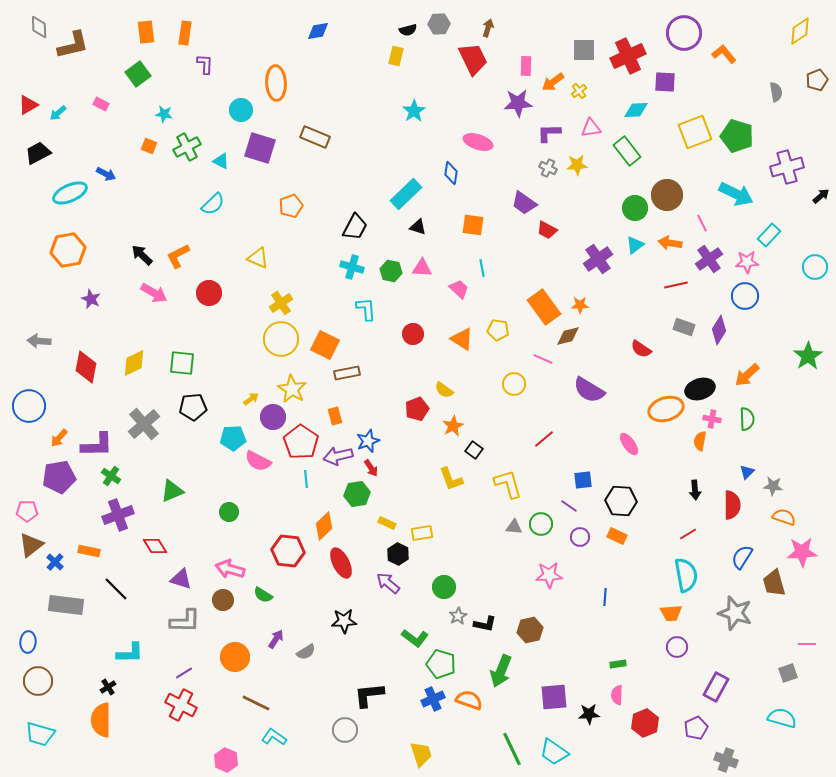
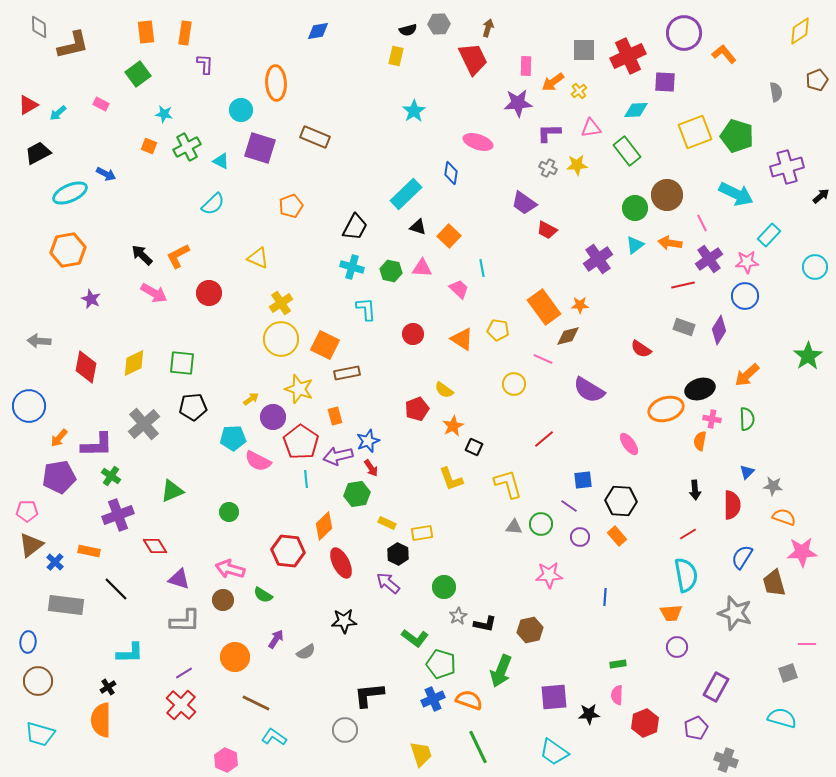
orange square at (473, 225): moved 24 px left, 11 px down; rotated 35 degrees clockwise
red line at (676, 285): moved 7 px right
yellow star at (292, 389): moved 7 px right; rotated 12 degrees counterclockwise
black square at (474, 450): moved 3 px up; rotated 12 degrees counterclockwise
orange rectangle at (617, 536): rotated 24 degrees clockwise
purple triangle at (181, 579): moved 2 px left
red cross at (181, 705): rotated 16 degrees clockwise
green line at (512, 749): moved 34 px left, 2 px up
